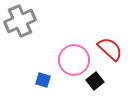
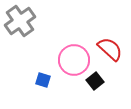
gray cross: rotated 12 degrees counterclockwise
